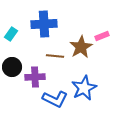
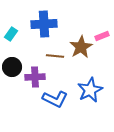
blue star: moved 6 px right, 2 px down
